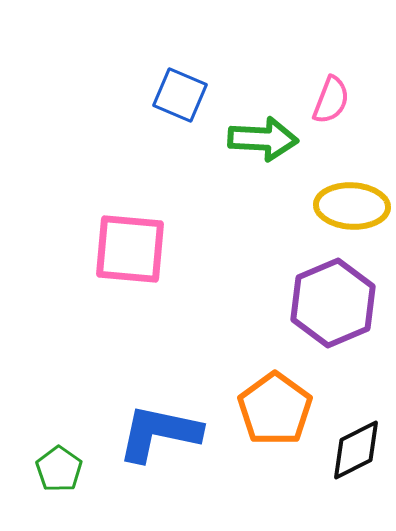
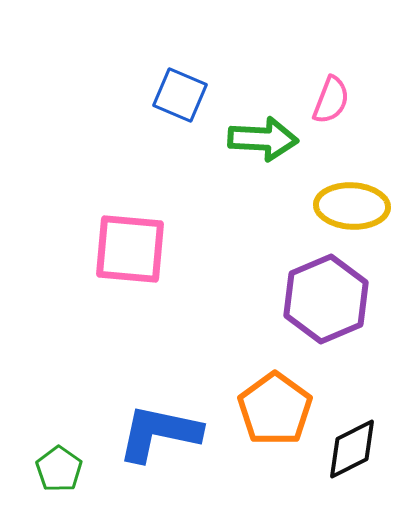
purple hexagon: moved 7 px left, 4 px up
black diamond: moved 4 px left, 1 px up
